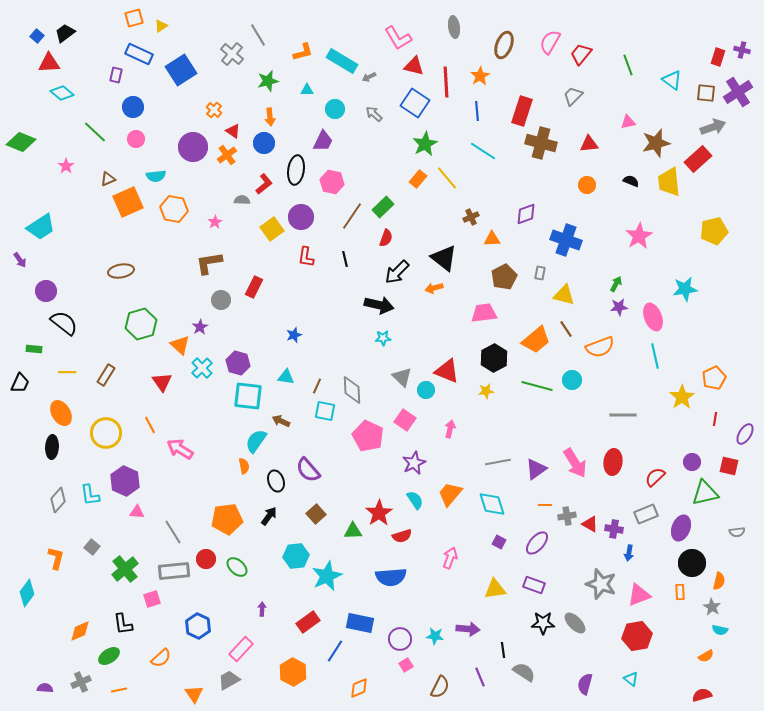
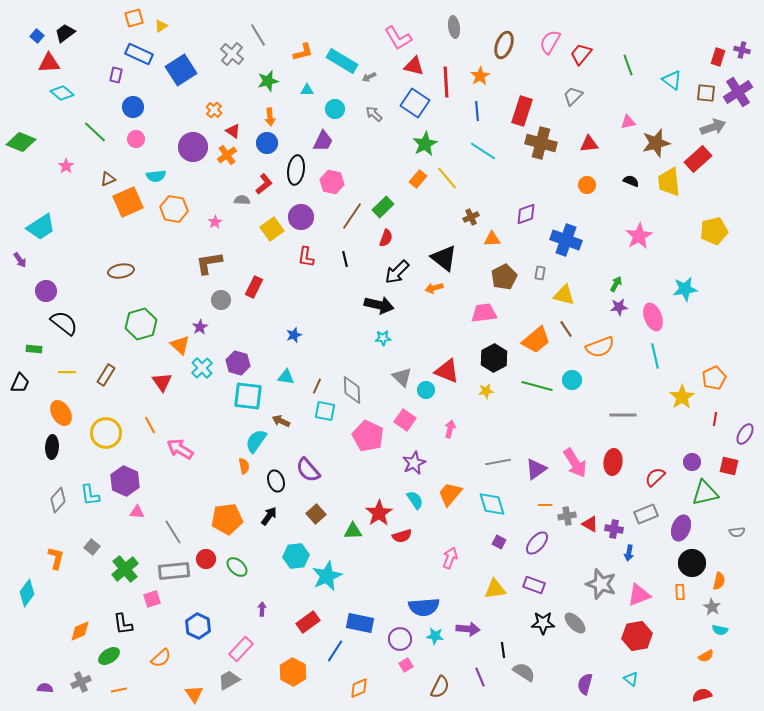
blue circle at (264, 143): moved 3 px right
blue semicircle at (391, 577): moved 33 px right, 30 px down
